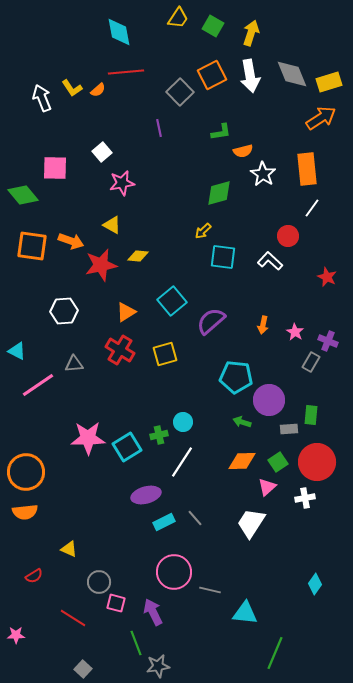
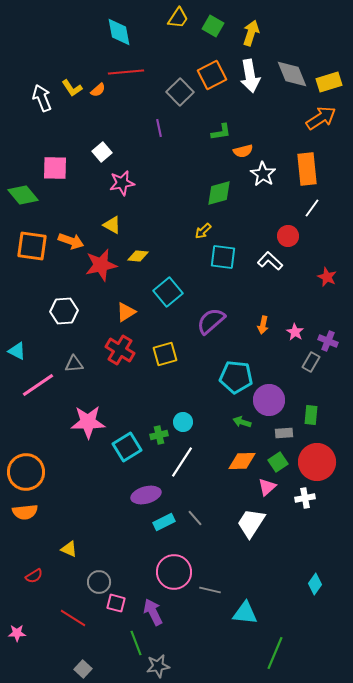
cyan square at (172, 301): moved 4 px left, 9 px up
gray rectangle at (289, 429): moved 5 px left, 4 px down
pink star at (88, 438): moved 16 px up
pink star at (16, 635): moved 1 px right, 2 px up
